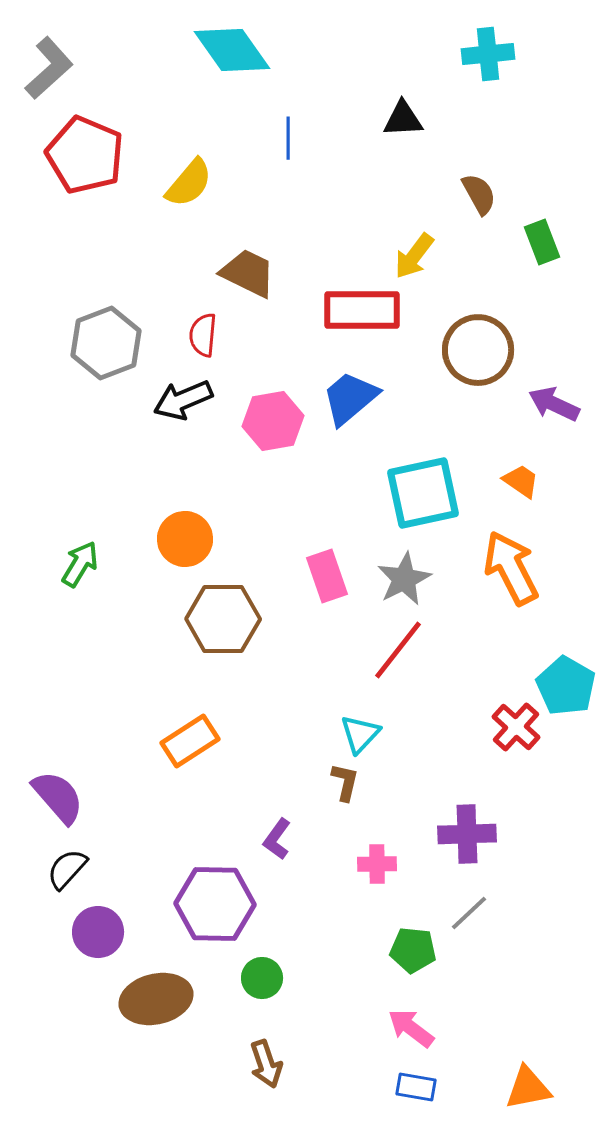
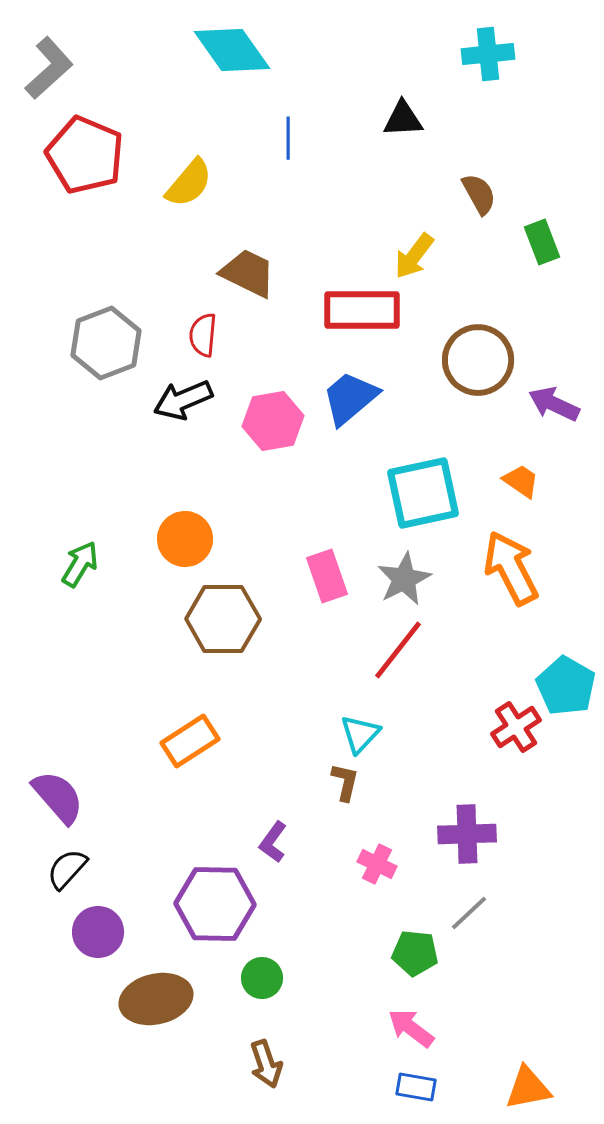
brown circle at (478, 350): moved 10 px down
red cross at (516, 727): rotated 15 degrees clockwise
purple L-shape at (277, 839): moved 4 px left, 3 px down
pink cross at (377, 864): rotated 27 degrees clockwise
green pentagon at (413, 950): moved 2 px right, 3 px down
